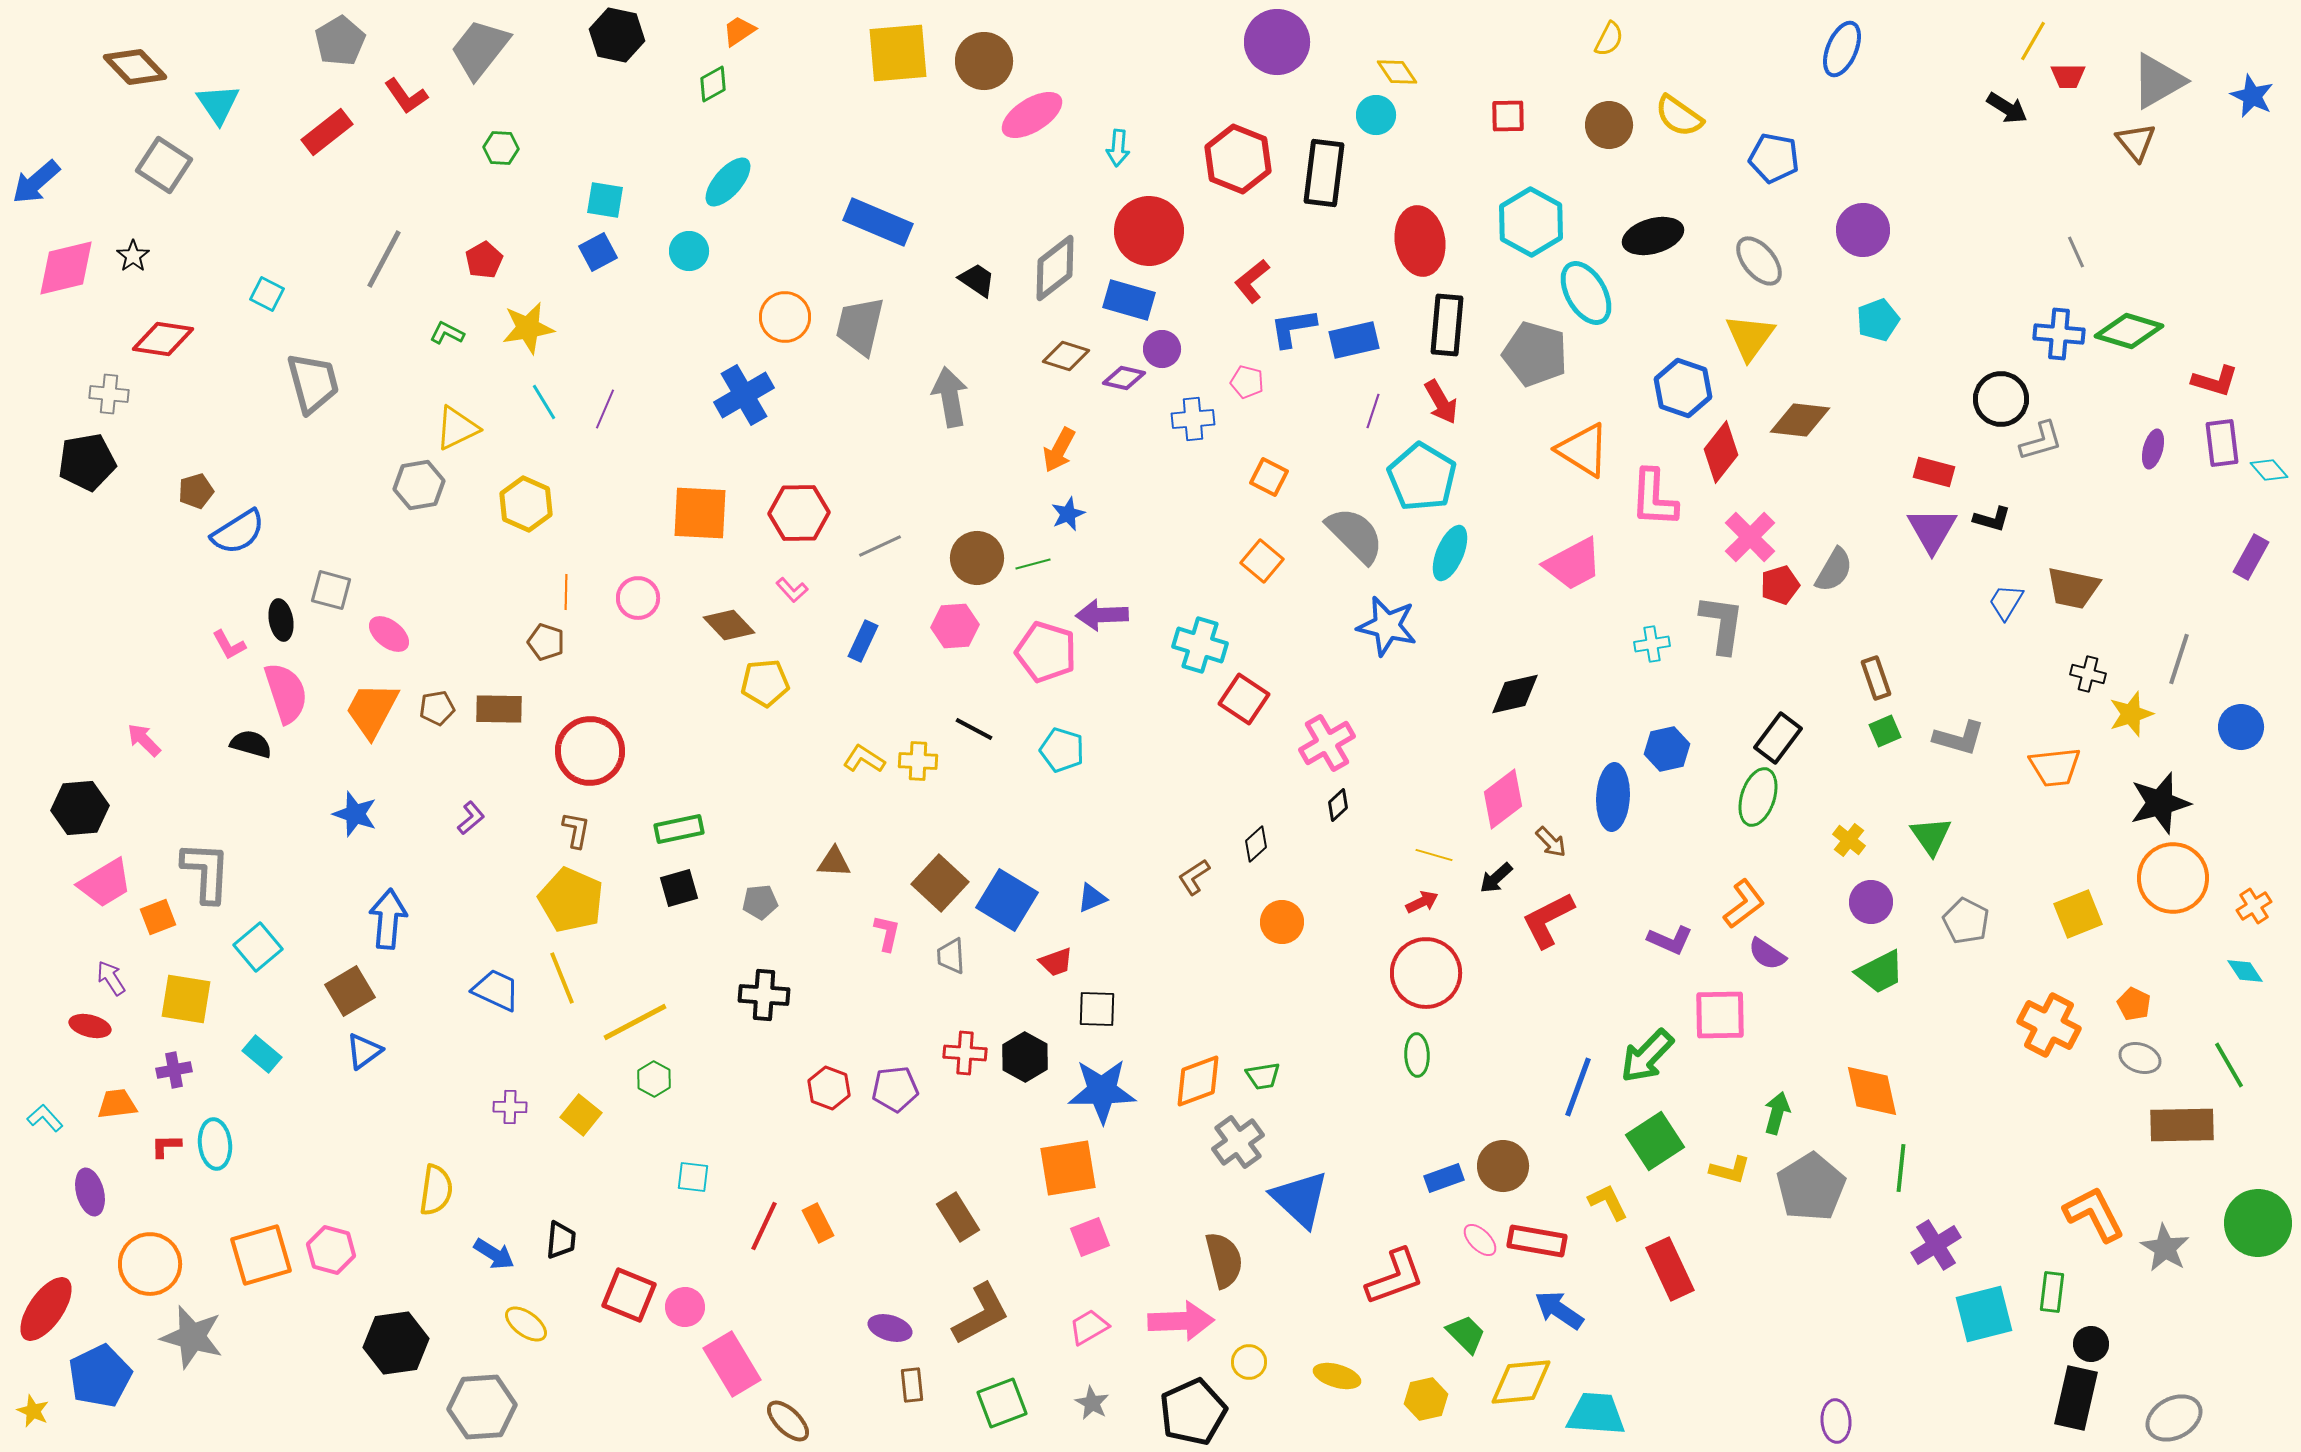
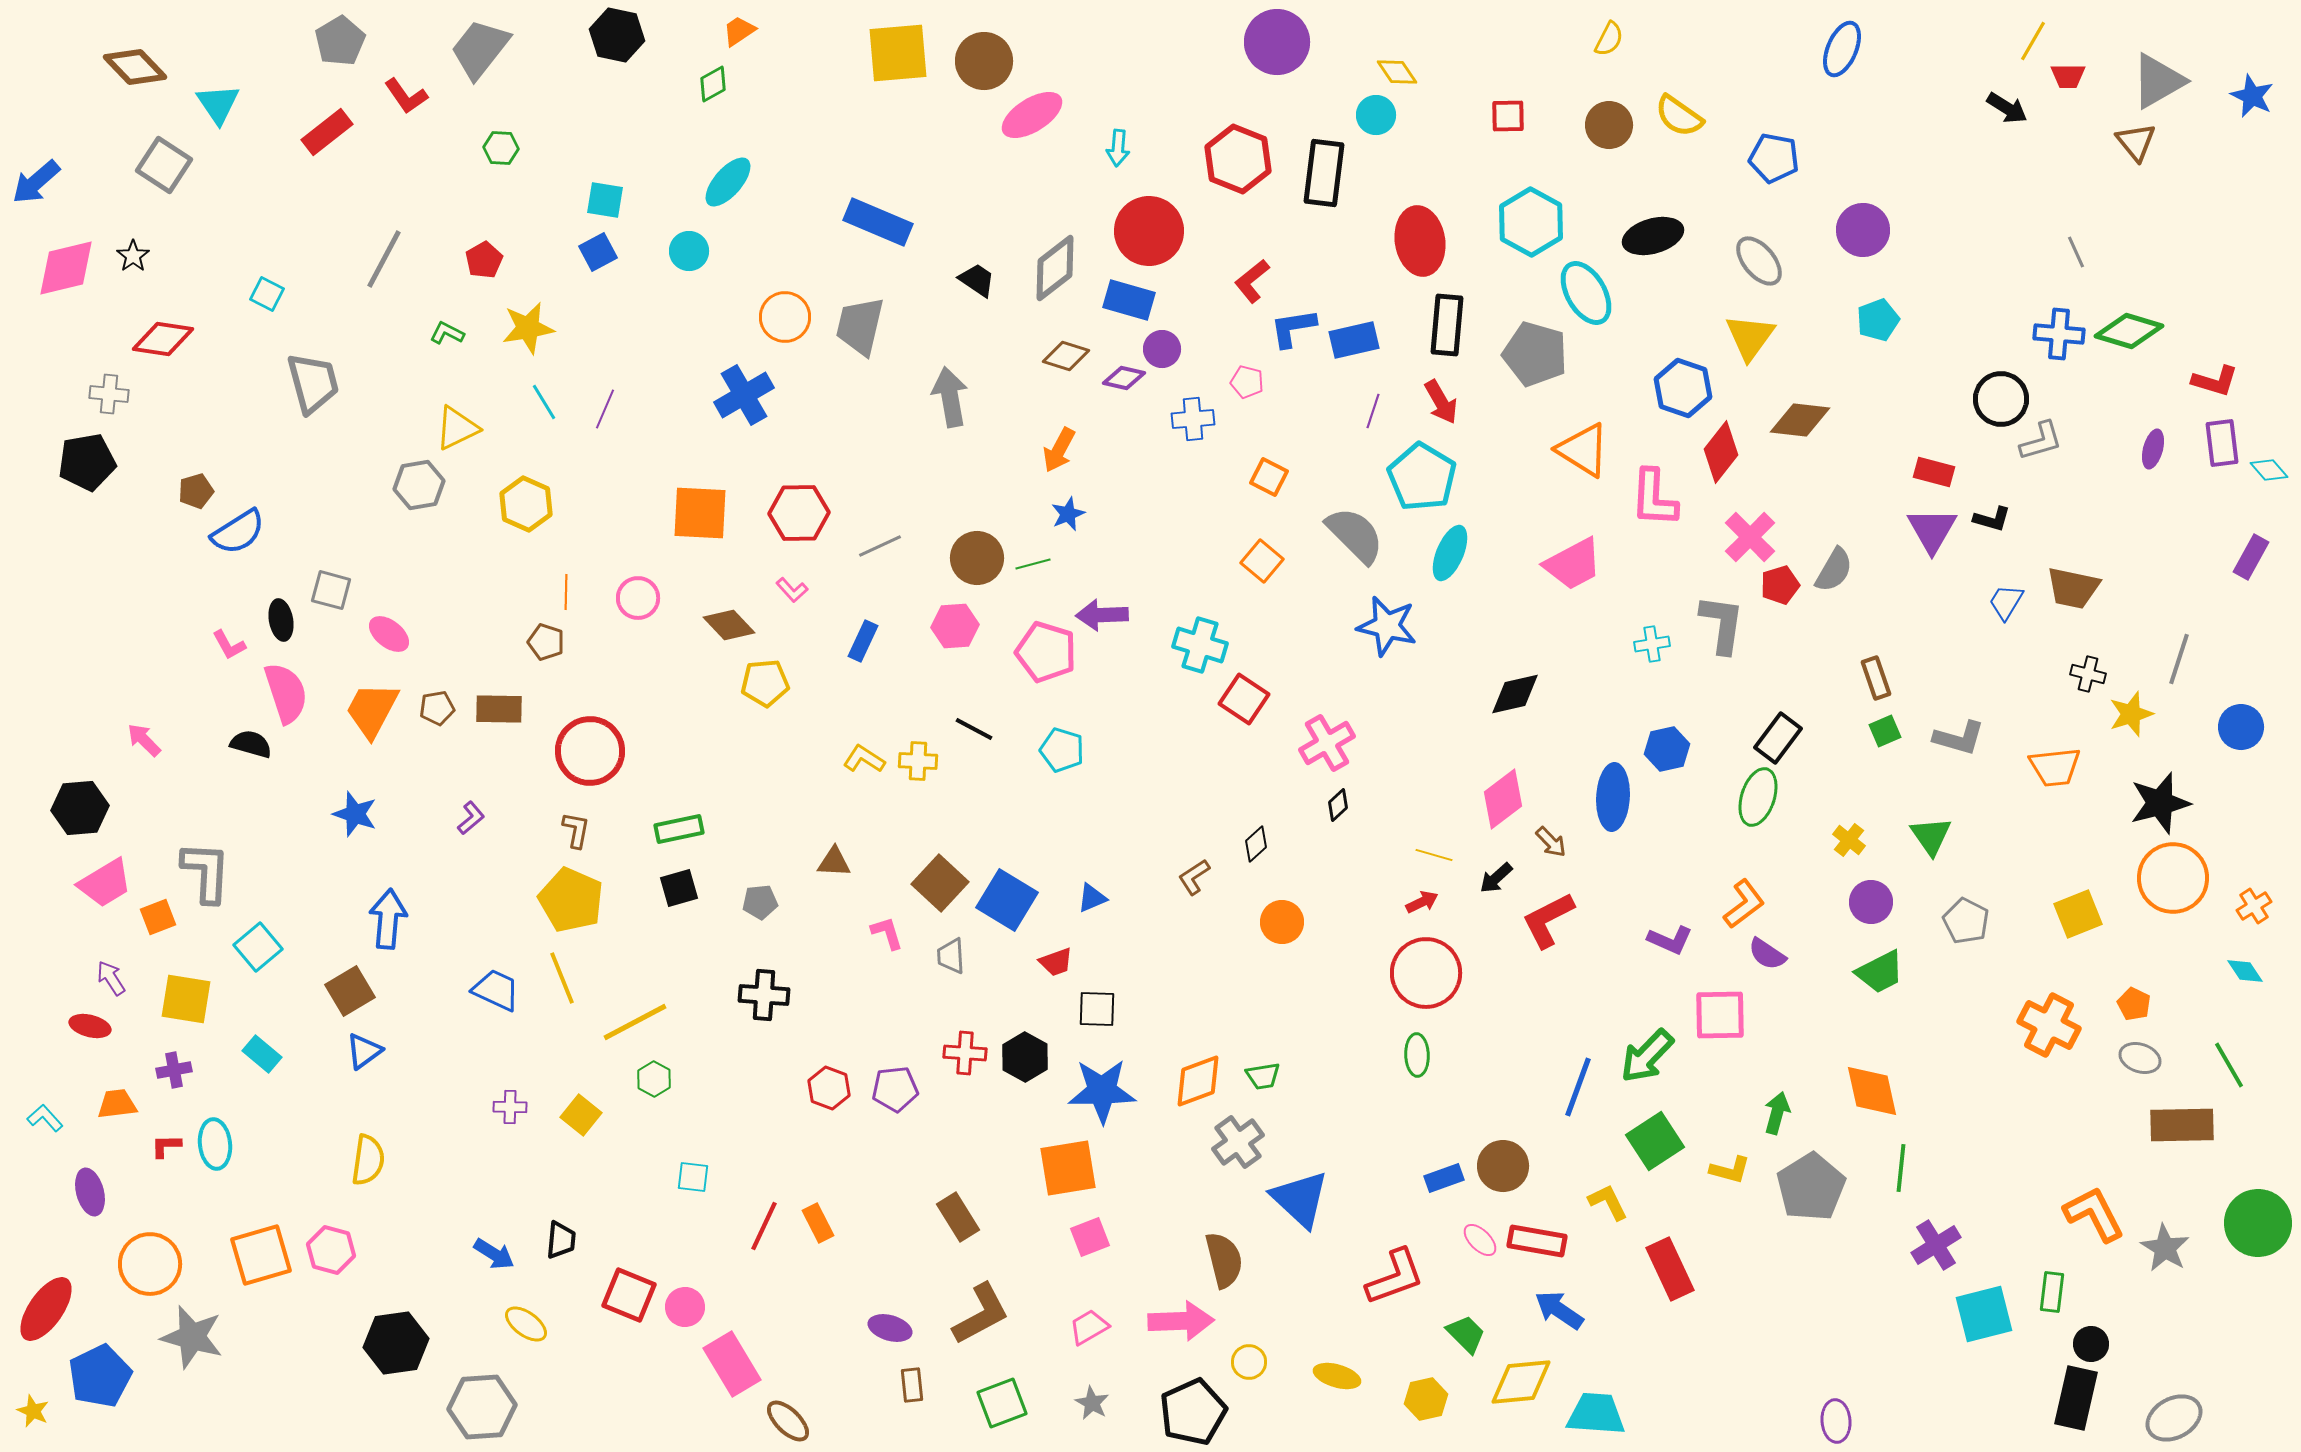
pink L-shape at (887, 933): rotated 30 degrees counterclockwise
yellow semicircle at (436, 1190): moved 68 px left, 30 px up
